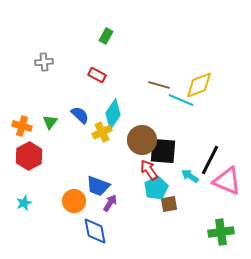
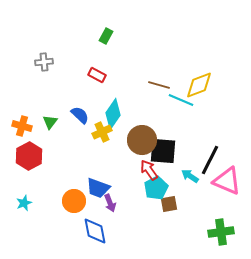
blue trapezoid: moved 2 px down
purple arrow: rotated 126 degrees clockwise
